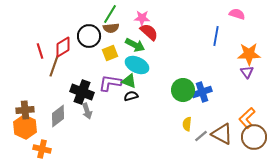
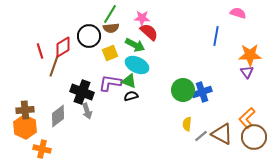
pink semicircle: moved 1 px right, 1 px up
orange star: moved 1 px right, 1 px down
